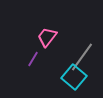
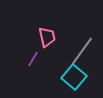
pink trapezoid: rotated 130 degrees clockwise
gray line: moved 6 px up
